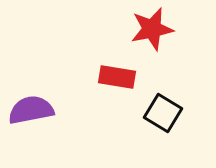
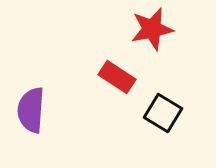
red rectangle: rotated 24 degrees clockwise
purple semicircle: rotated 75 degrees counterclockwise
